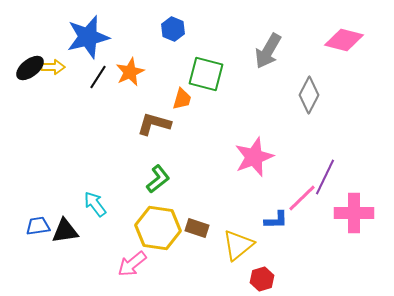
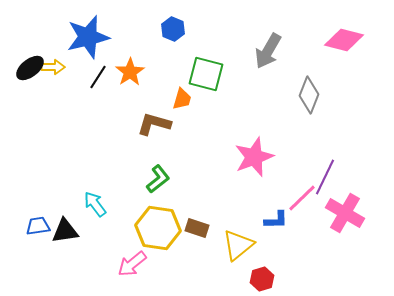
orange star: rotated 8 degrees counterclockwise
gray diamond: rotated 6 degrees counterclockwise
pink cross: moved 9 px left; rotated 30 degrees clockwise
